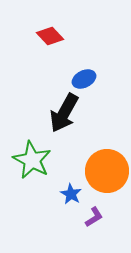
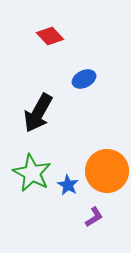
black arrow: moved 26 px left
green star: moved 13 px down
blue star: moved 3 px left, 9 px up
